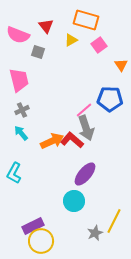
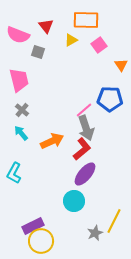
orange rectangle: rotated 15 degrees counterclockwise
gray cross: rotated 24 degrees counterclockwise
red L-shape: moved 10 px right, 9 px down; rotated 100 degrees clockwise
